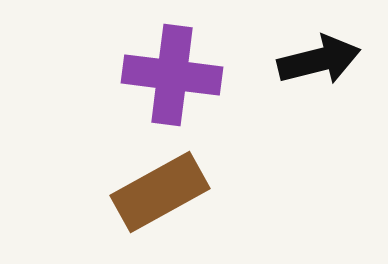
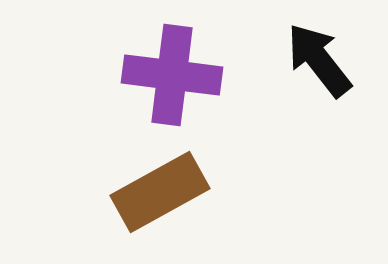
black arrow: rotated 114 degrees counterclockwise
